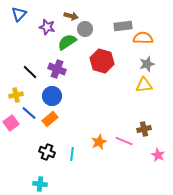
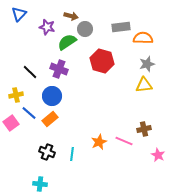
gray rectangle: moved 2 px left, 1 px down
purple cross: moved 2 px right
